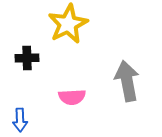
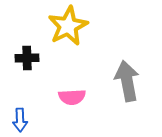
yellow star: moved 2 px down
